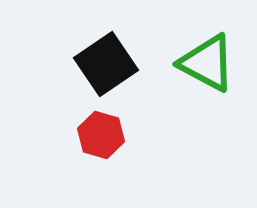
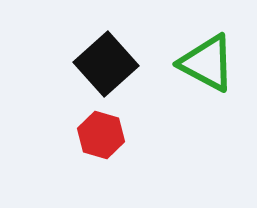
black square: rotated 8 degrees counterclockwise
